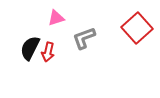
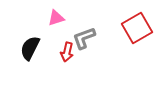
red square: rotated 12 degrees clockwise
red arrow: moved 19 px right
